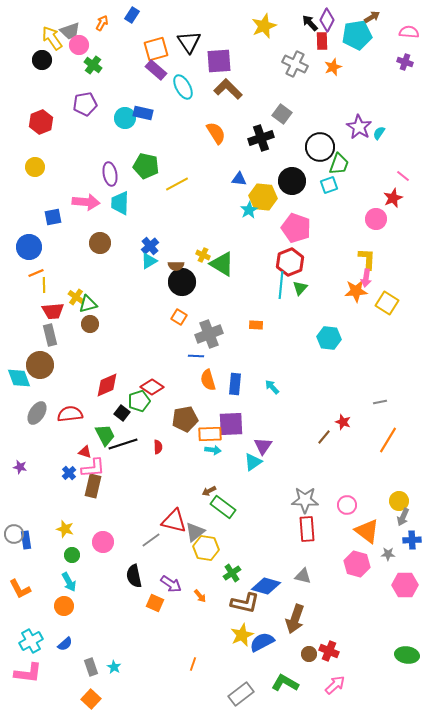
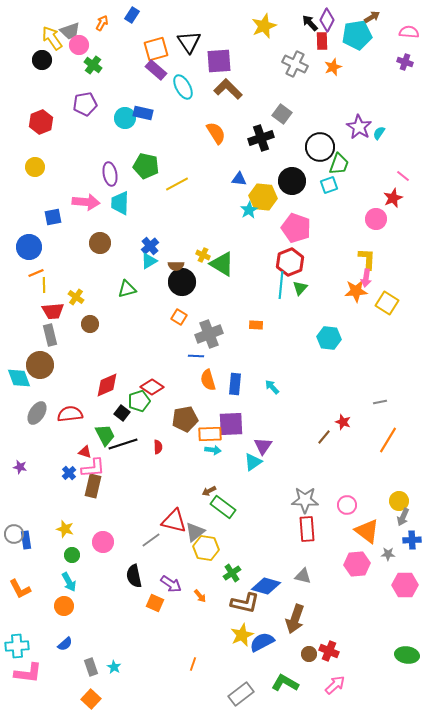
green triangle at (88, 304): moved 39 px right, 15 px up
pink hexagon at (357, 564): rotated 20 degrees counterclockwise
cyan cross at (31, 641): moved 14 px left, 5 px down; rotated 25 degrees clockwise
